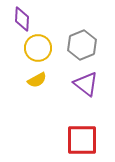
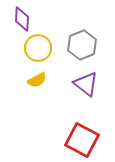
red square: rotated 28 degrees clockwise
